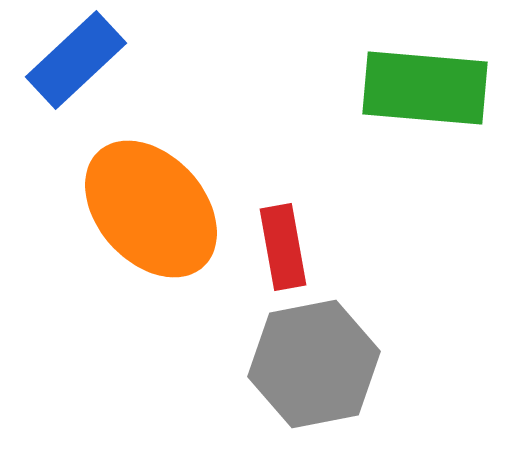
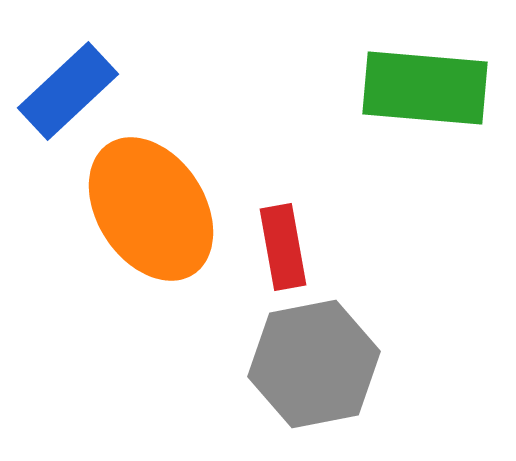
blue rectangle: moved 8 px left, 31 px down
orange ellipse: rotated 9 degrees clockwise
